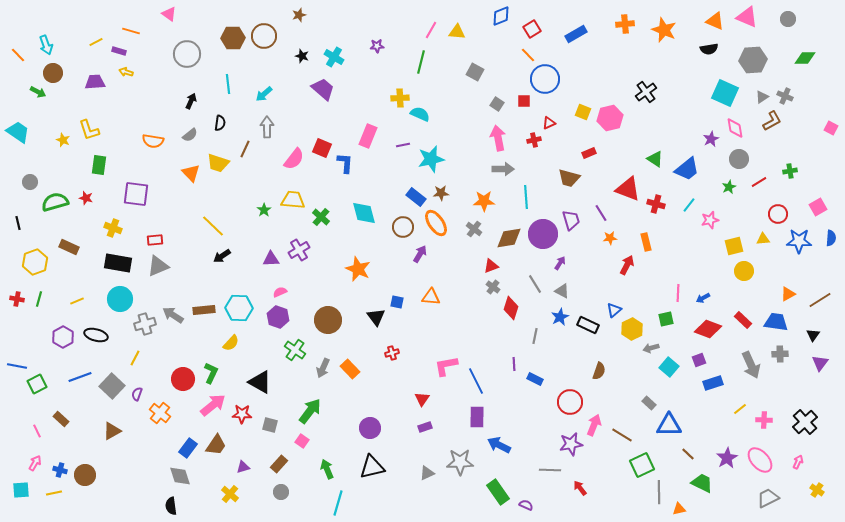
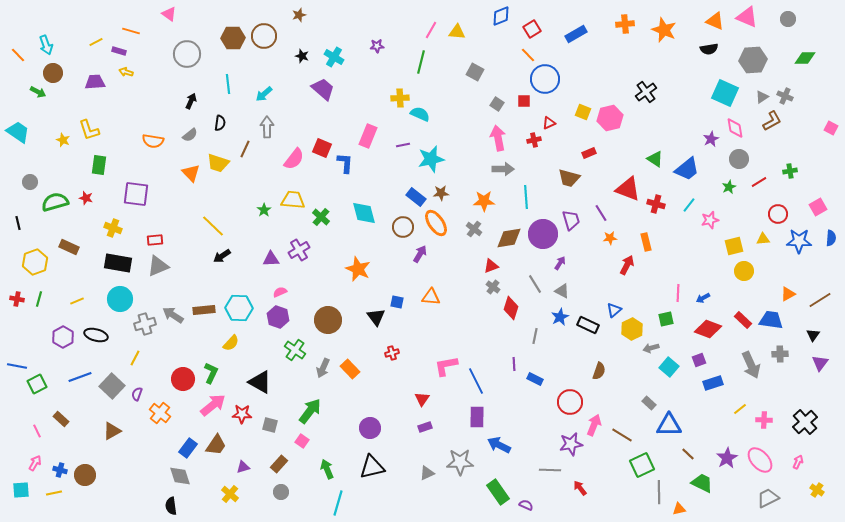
blue trapezoid at (776, 322): moved 5 px left, 2 px up
